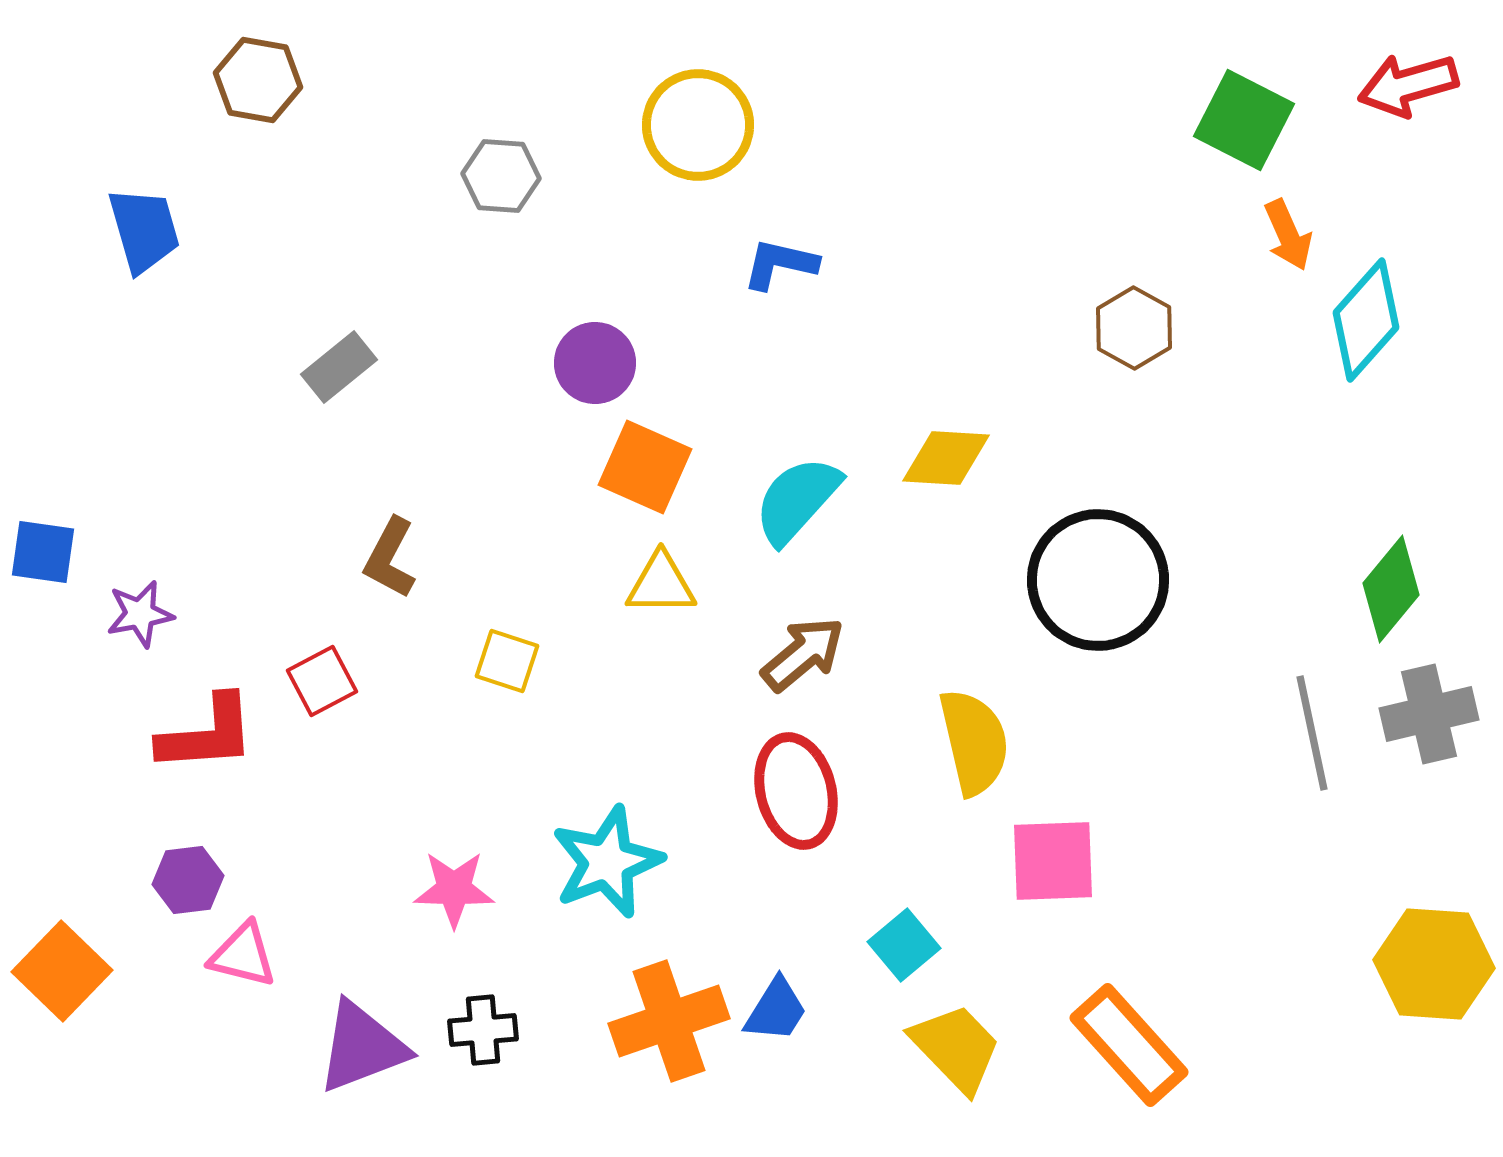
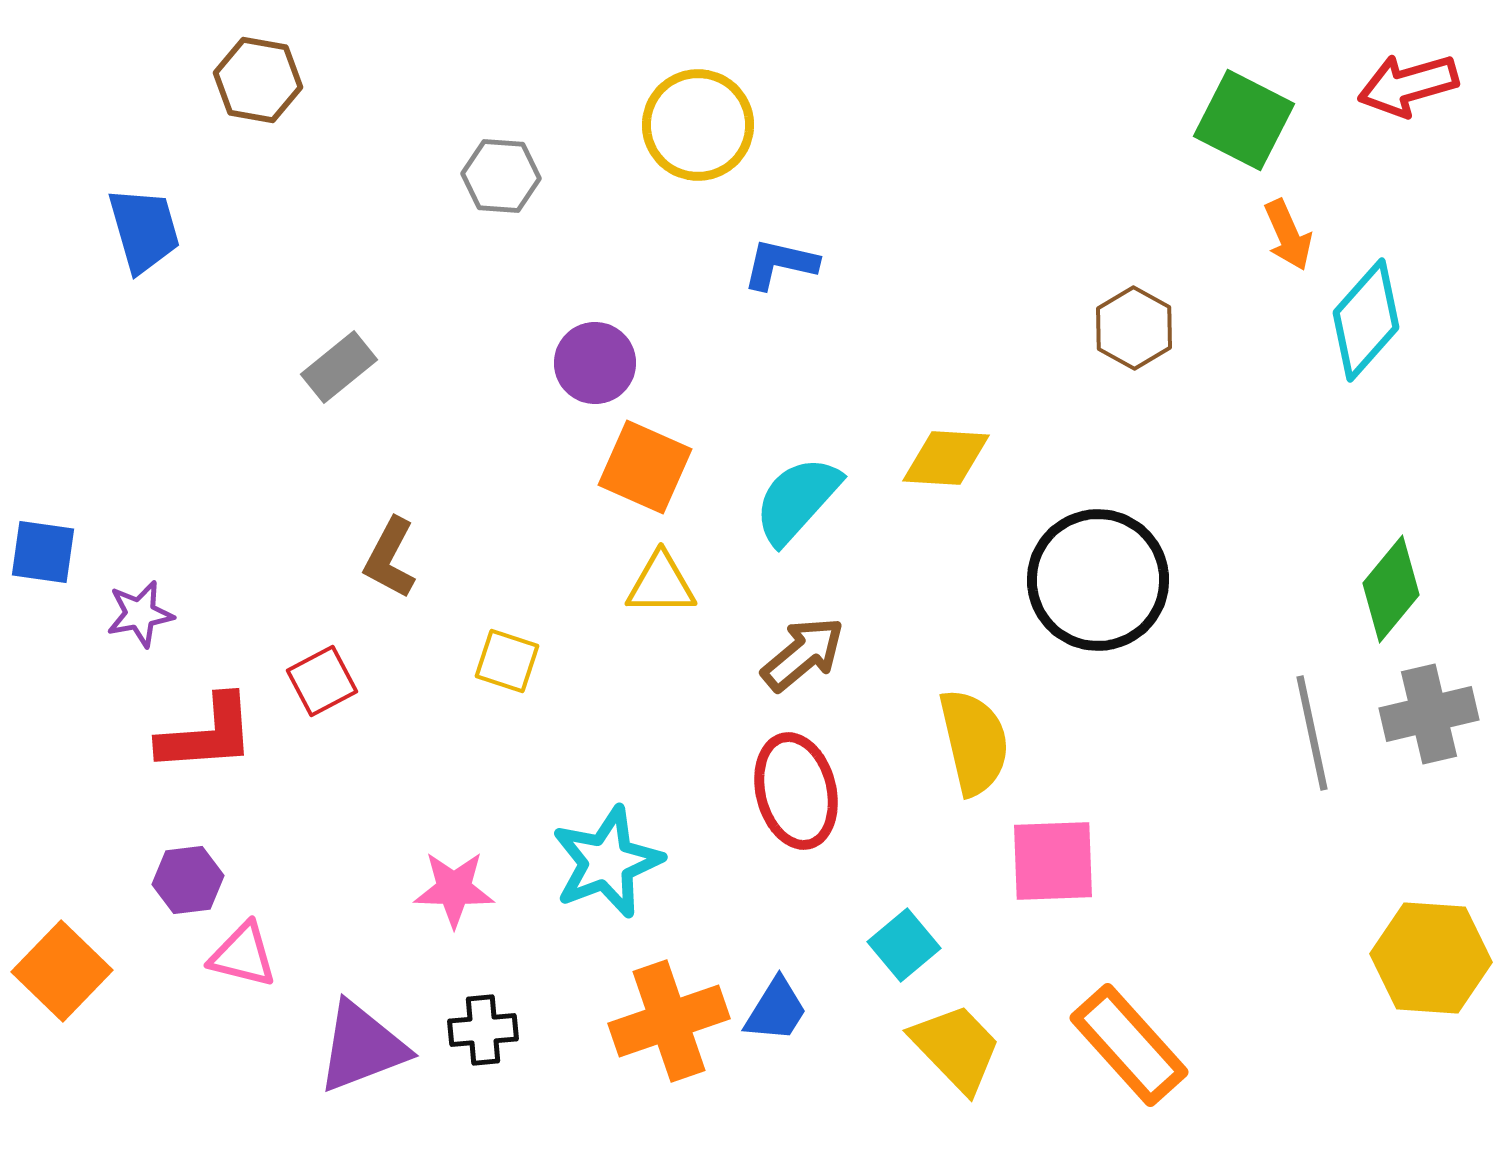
yellow hexagon at (1434, 964): moved 3 px left, 6 px up
